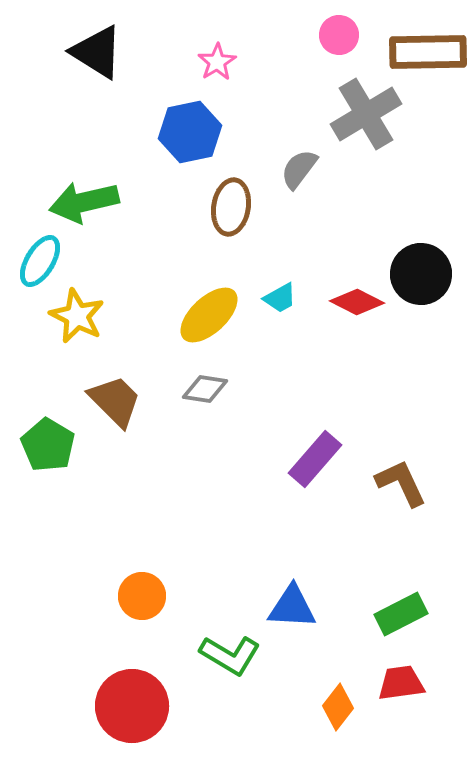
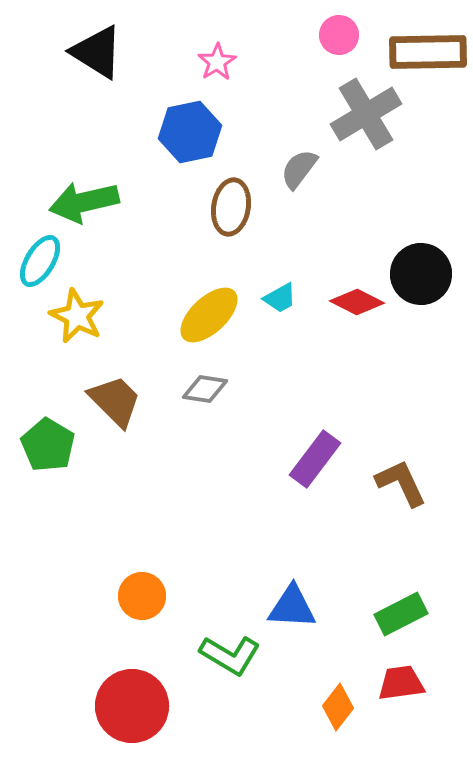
purple rectangle: rotated 4 degrees counterclockwise
